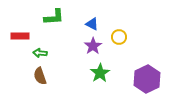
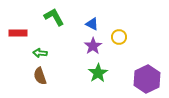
green L-shape: rotated 115 degrees counterclockwise
red rectangle: moved 2 px left, 3 px up
green star: moved 2 px left
